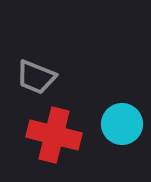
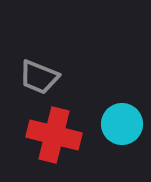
gray trapezoid: moved 3 px right
